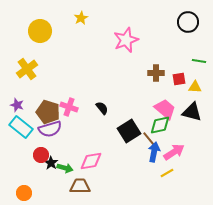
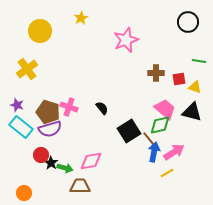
yellow triangle: rotated 16 degrees clockwise
